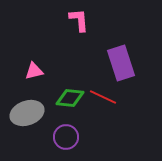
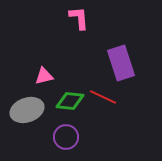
pink L-shape: moved 2 px up
pink triangle: moved 10 px right, 5 px down
green diamond: moved 3 px down
gray ellipse: moved 3 px up
